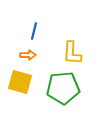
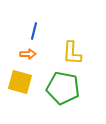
orange arrow: moved 1 px up
green pentagon: rotated 16 degrees clockwise
